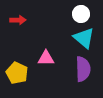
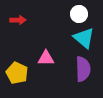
white circle: moved 2 px left
